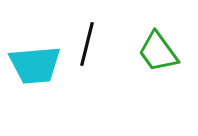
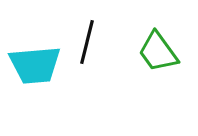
black line: moved 2 px up
